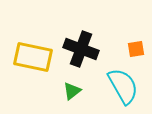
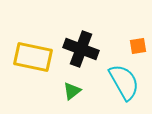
orange square: moved 2 px right, 3 px up
cyan semicircle: moved 1 px right, 4 px up
